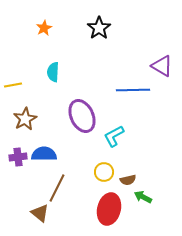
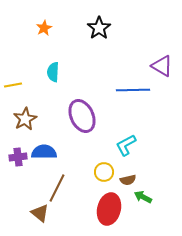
cyan L-shape: moved 12 px right, 9 px down
blue semicircle: moved 2 px up
